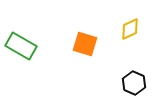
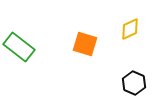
green rectangle: moved 2 px left, 1 px down; rotated 8 degrees clockwise
